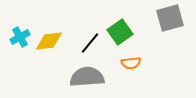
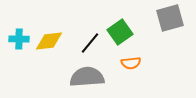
cyan cross: moved 1 px left, 2 px down; rotated 30 degrees clockwise
